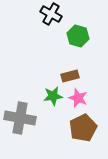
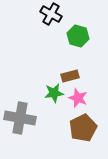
green star: moved 1 px right, 3 px up
